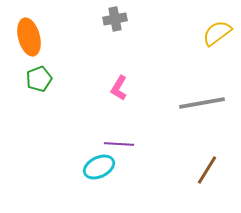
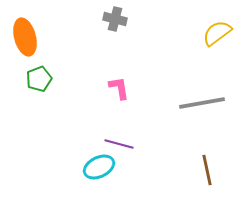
gray cross: rotated 25 degrees clockwise
orange ellipse: moved 4 px left
pink L-shape: rotated 140 degrees clockwise
purple line: rotated 12 degrees clockwise
brown line: rotated 44 degrees counterclockwise
